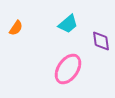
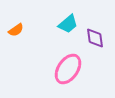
orange semicircle: moved 2 px down; rotated 21 degrees clockwise
purple diamond: moved 6 px left, 3 px up
